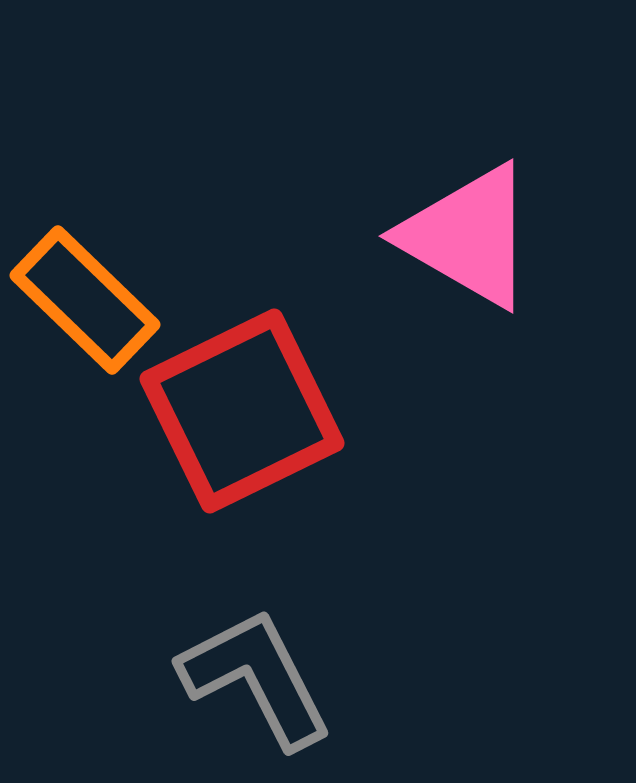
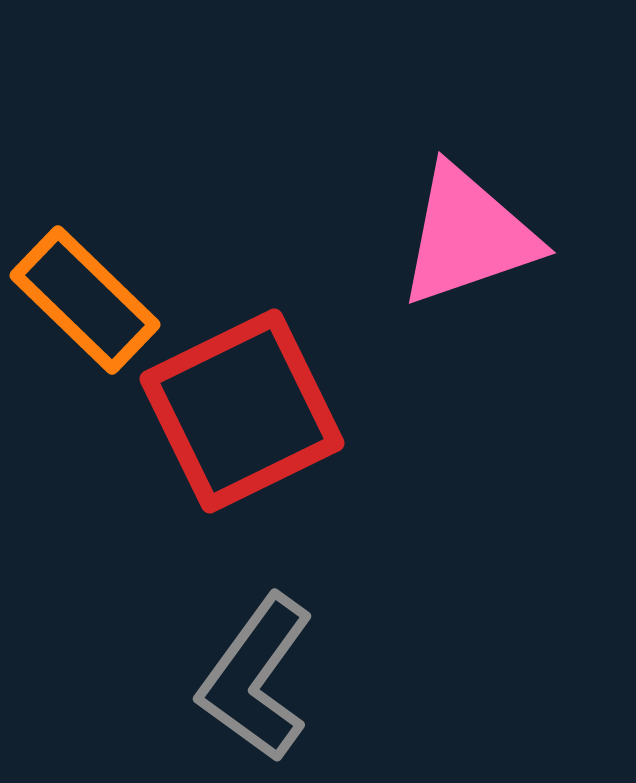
pink triangle: rotated 49 degrees counterclockwise
gray L-shape: rotated 117 degrees counterclockwise
